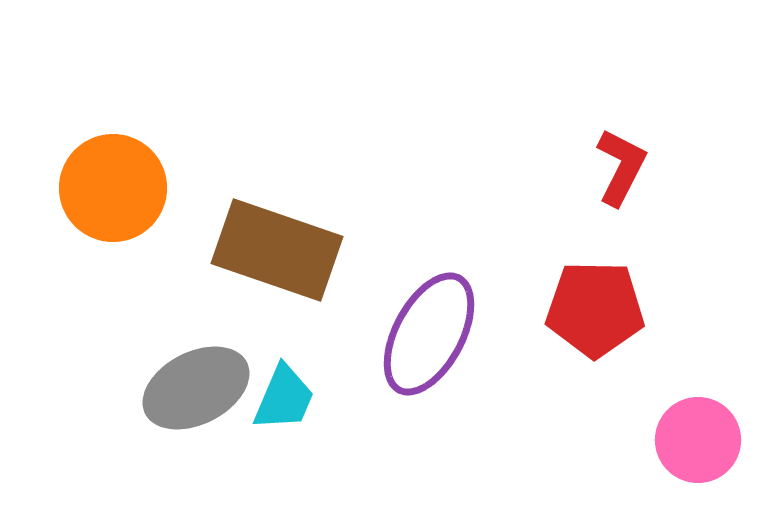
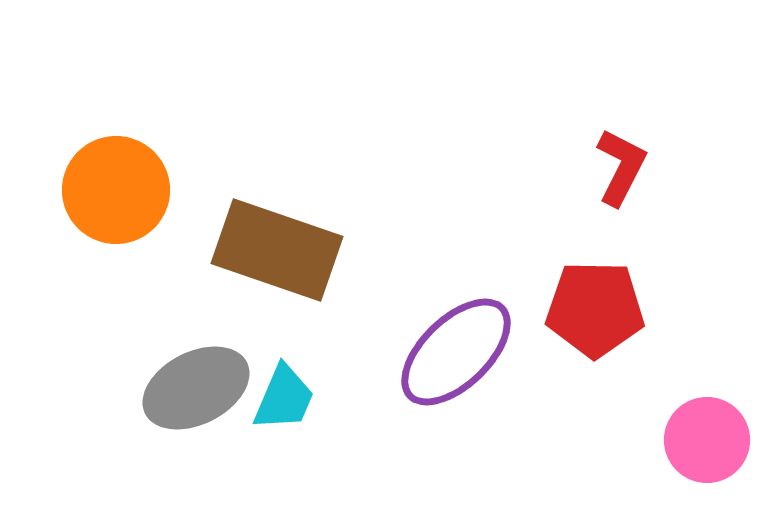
orange circle: moved 3 px right, 2 px down
purple ellipse: moved 27 px right, 18 px down; rotated 18 degrees clockwise
pink circle: moved 9 px right
